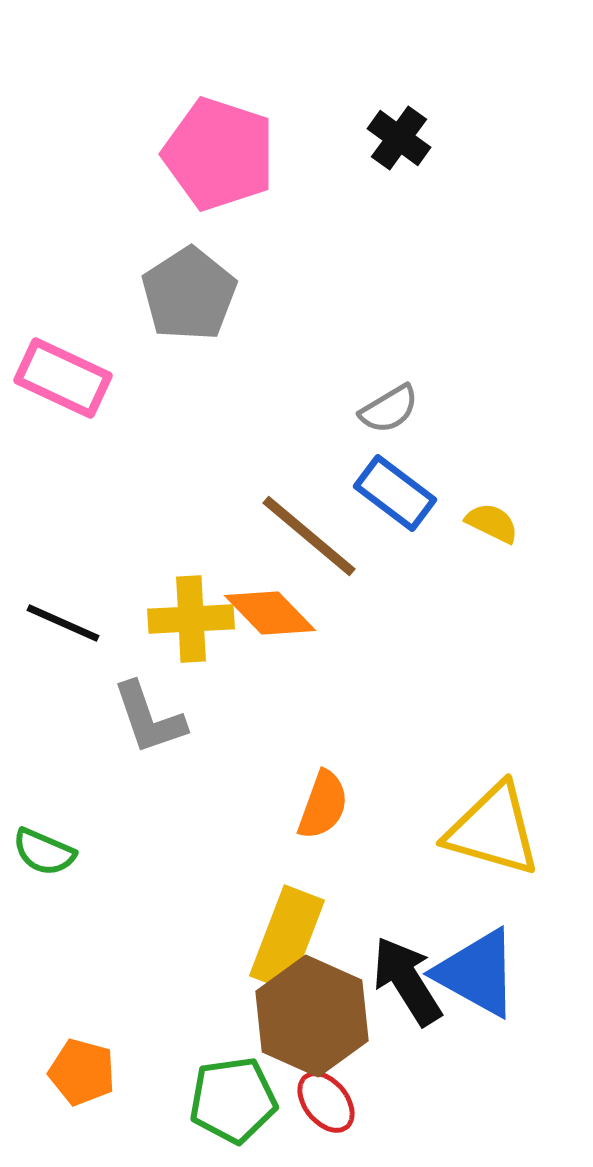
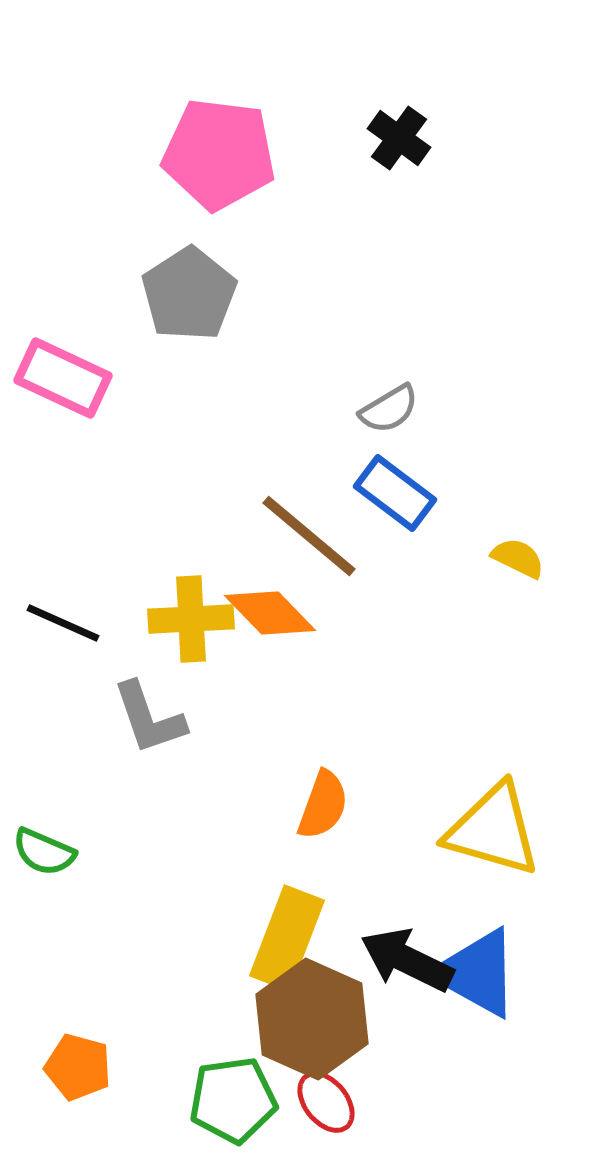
pink pentagon: rotated 11 degrees counterclockwise
yellow semicircle: moved 26 px right, 35 px down
black arrow: moved 21 px up; rotated 32 degrees counterclockwise
brown hexagon: moved 3 px down
orange pentagon: moved 4 px left, 5 px up
